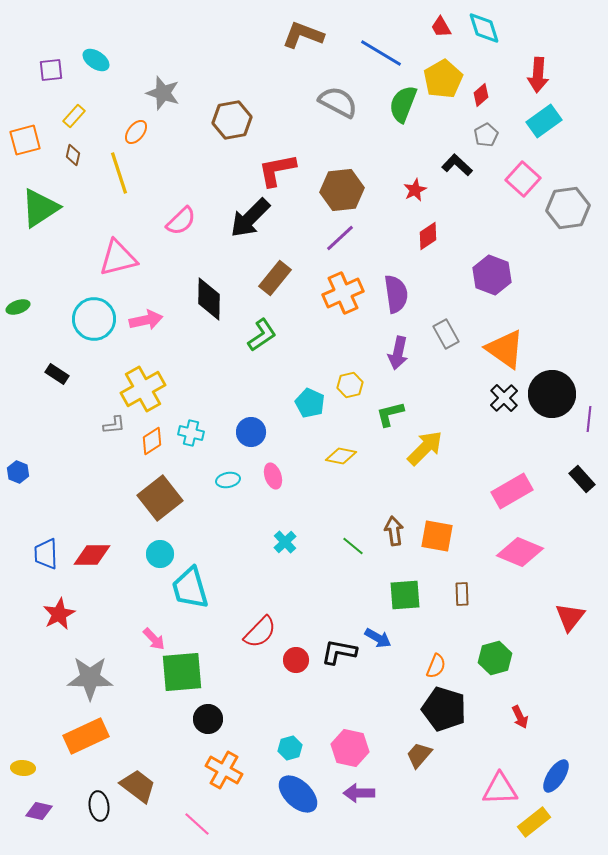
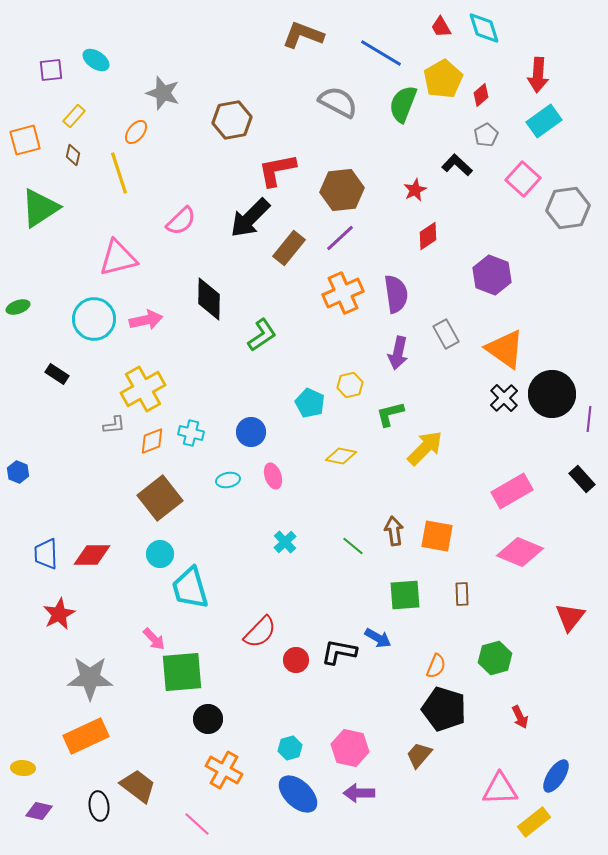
brown rectangle at (275, 278): moved 14 px right, 30 px up
orange diamond at (152, 441): rotated 12 degrees clockwise
